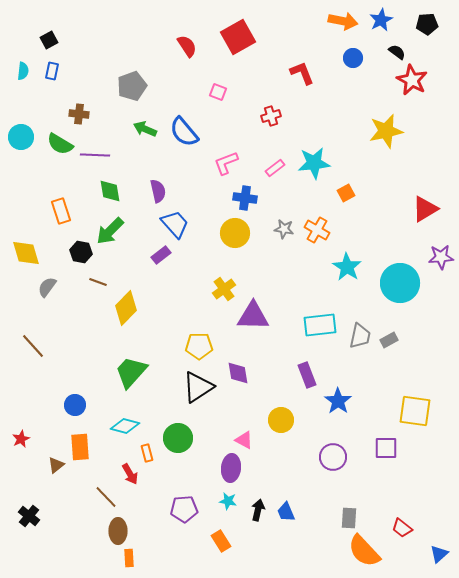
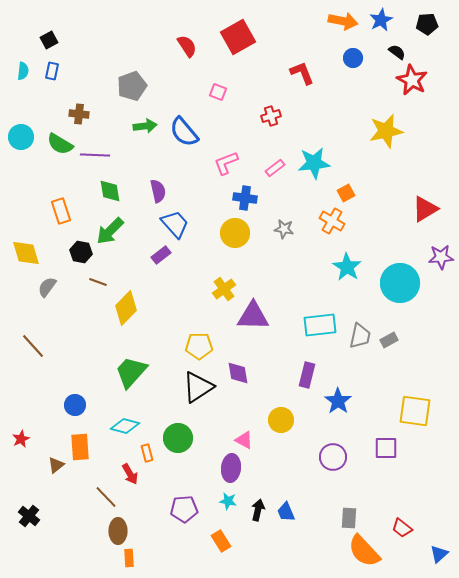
green arrow at (145, 129): moved 3 px up; rotated 150 degrees clockwise
orange cross at (317, 230): moved 15 px right, 9 px up
purple rectangle at (307, 375): rotated 35 degrees clockwise
